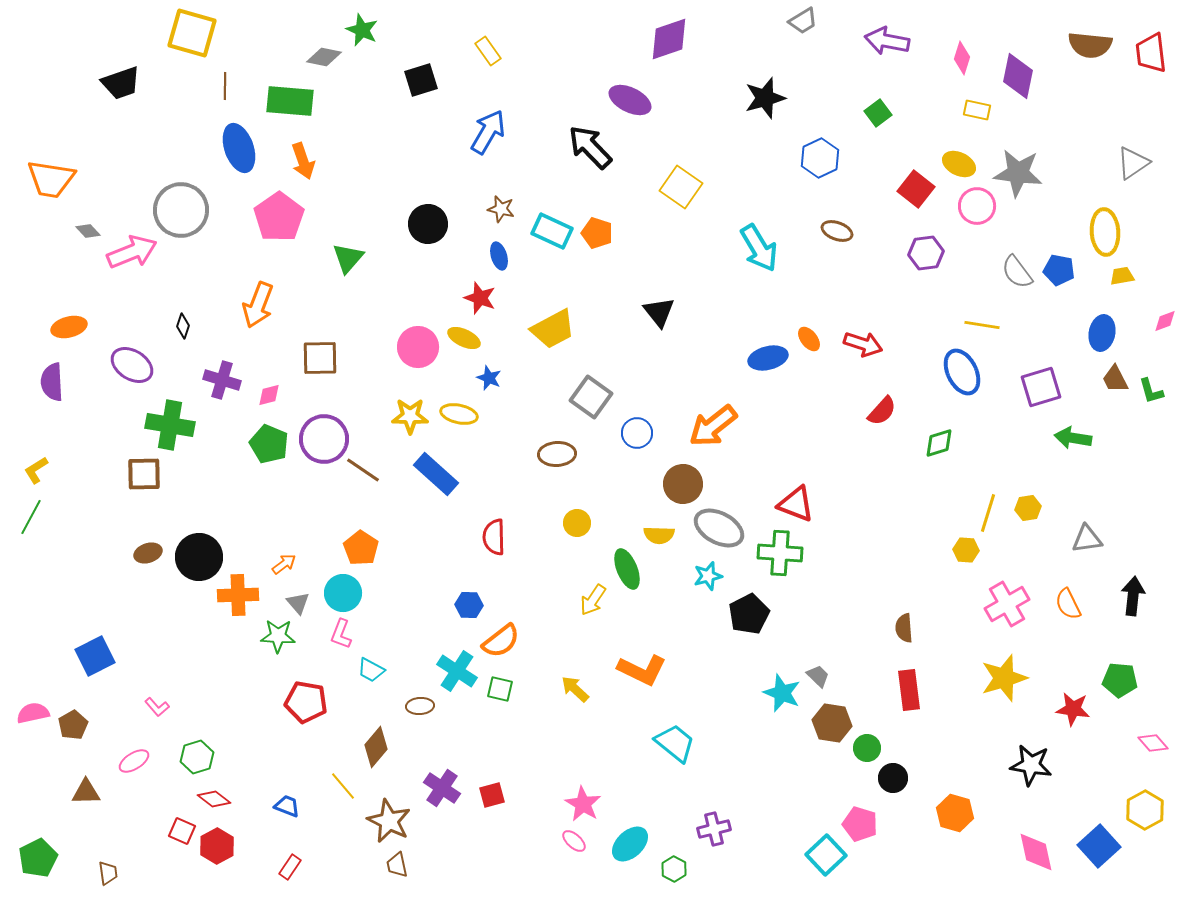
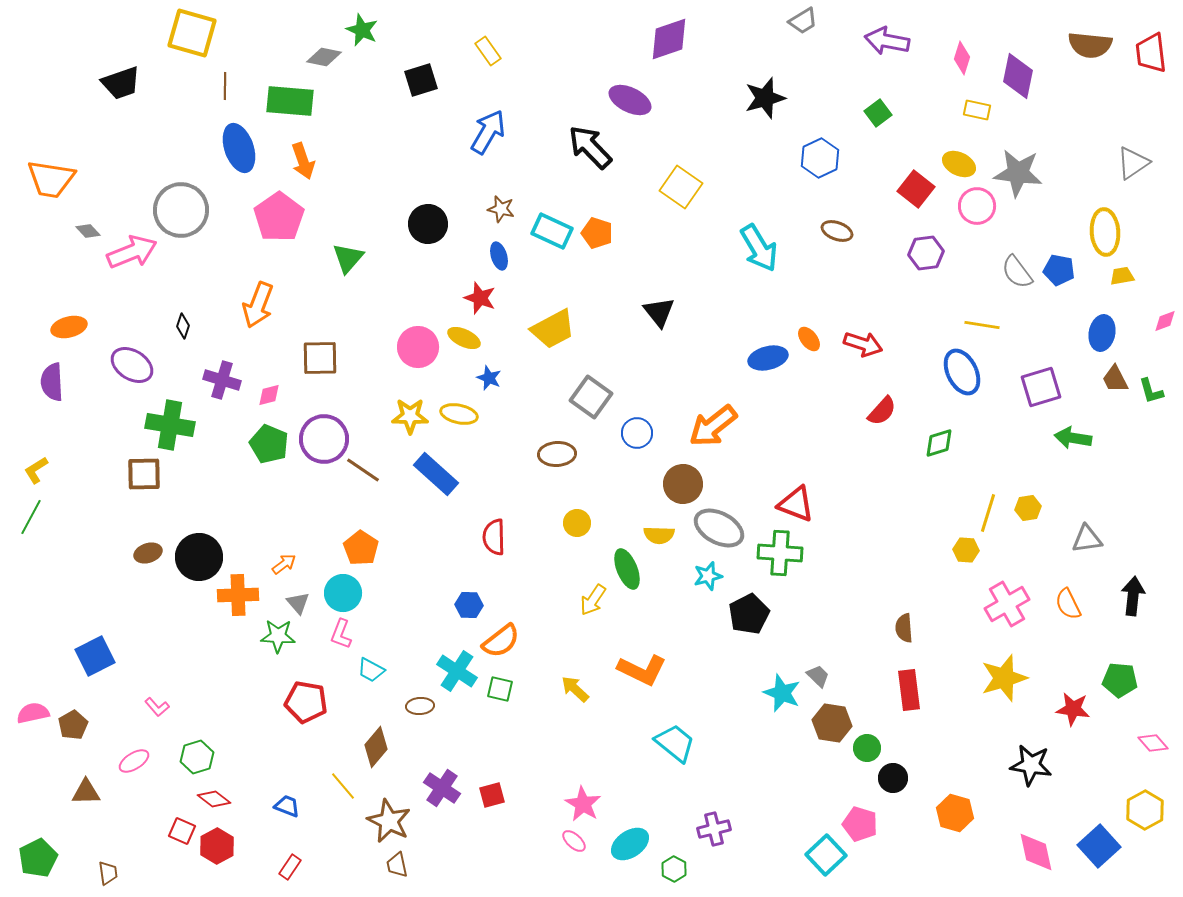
cyan ellipse at (630, 844): rotated 9 degrees clockwise
